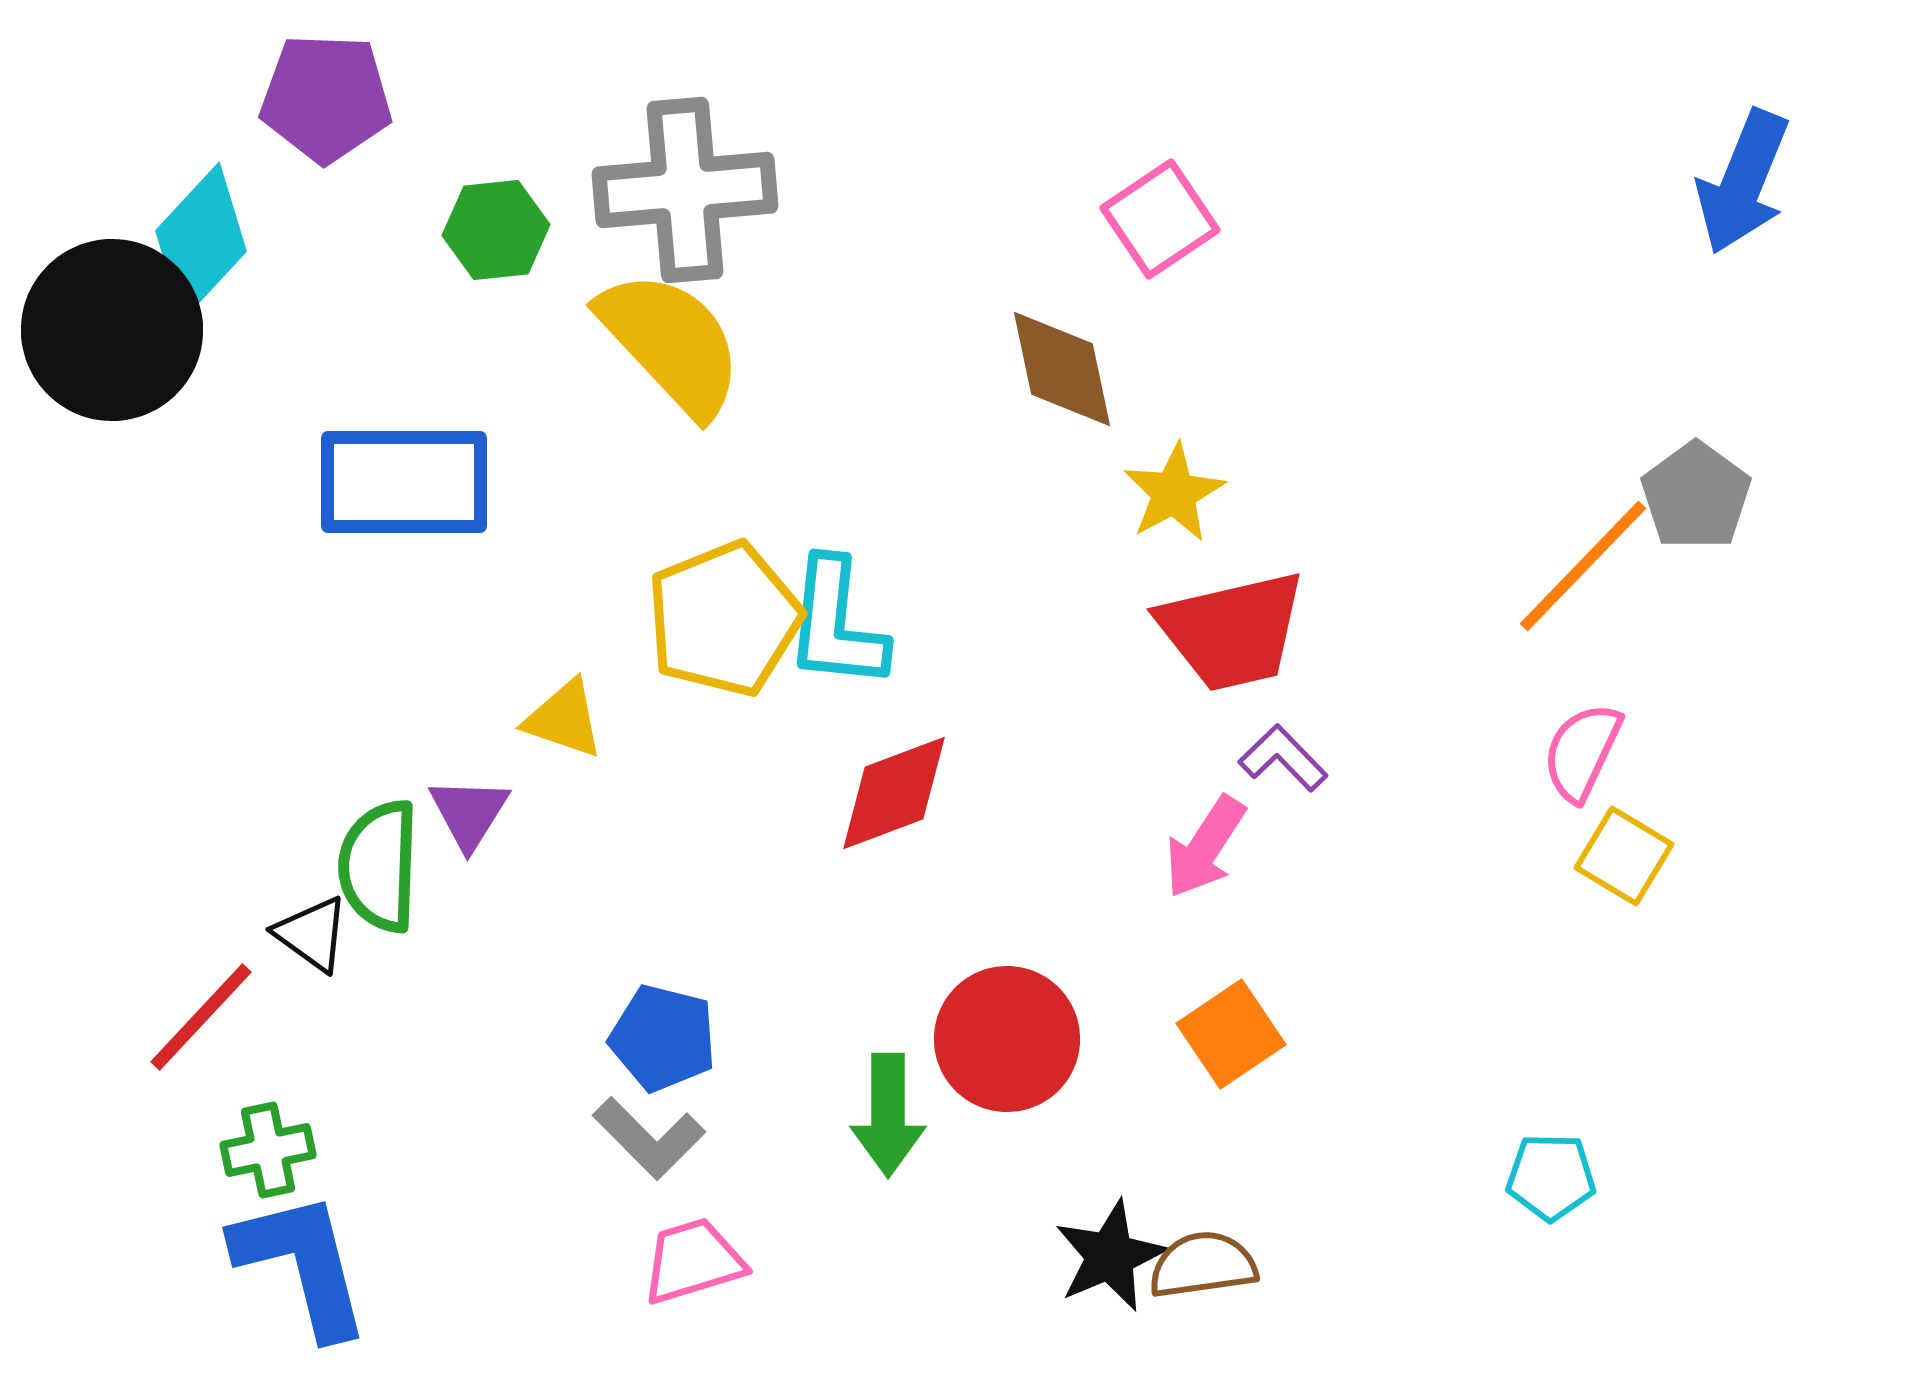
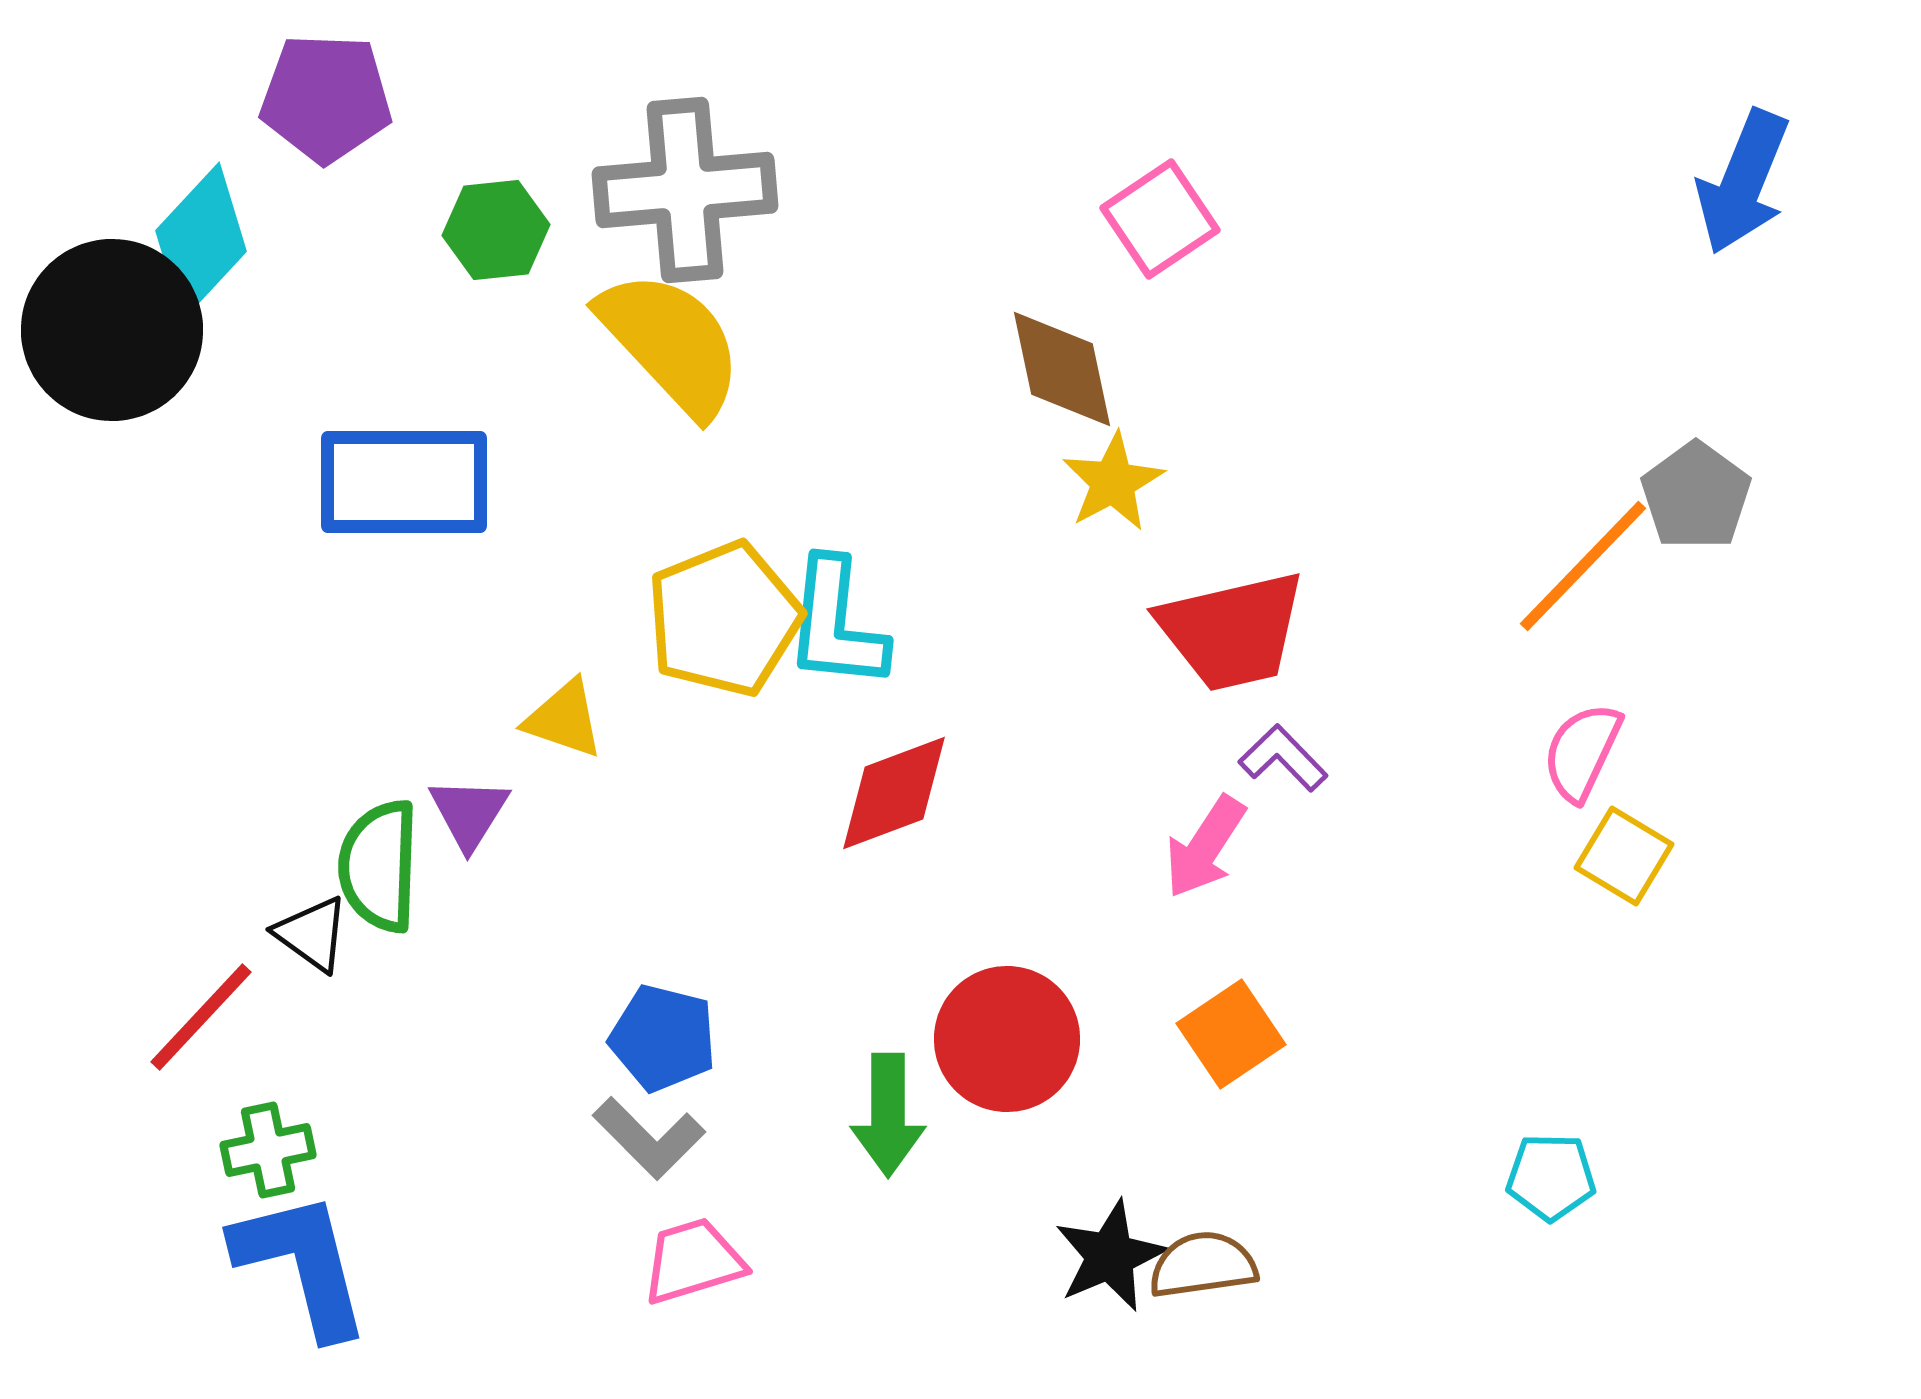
yellow star: moved 61 px left, 11 px up
